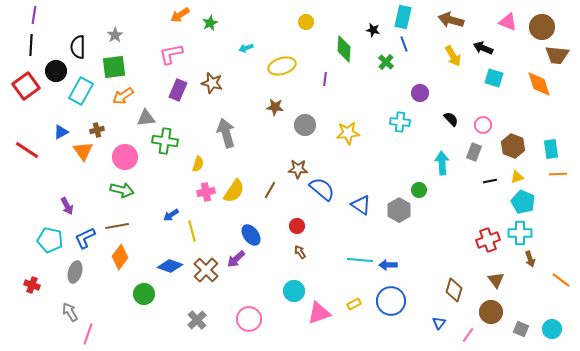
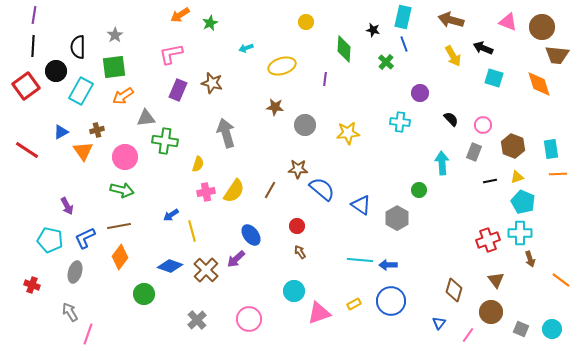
black line at (31, 45): moved 2 px right, 1 px down
gray hexagon at (399, 210): moved 2 px left, 8 px down
brown line at (117, 226): moved 2 px right
